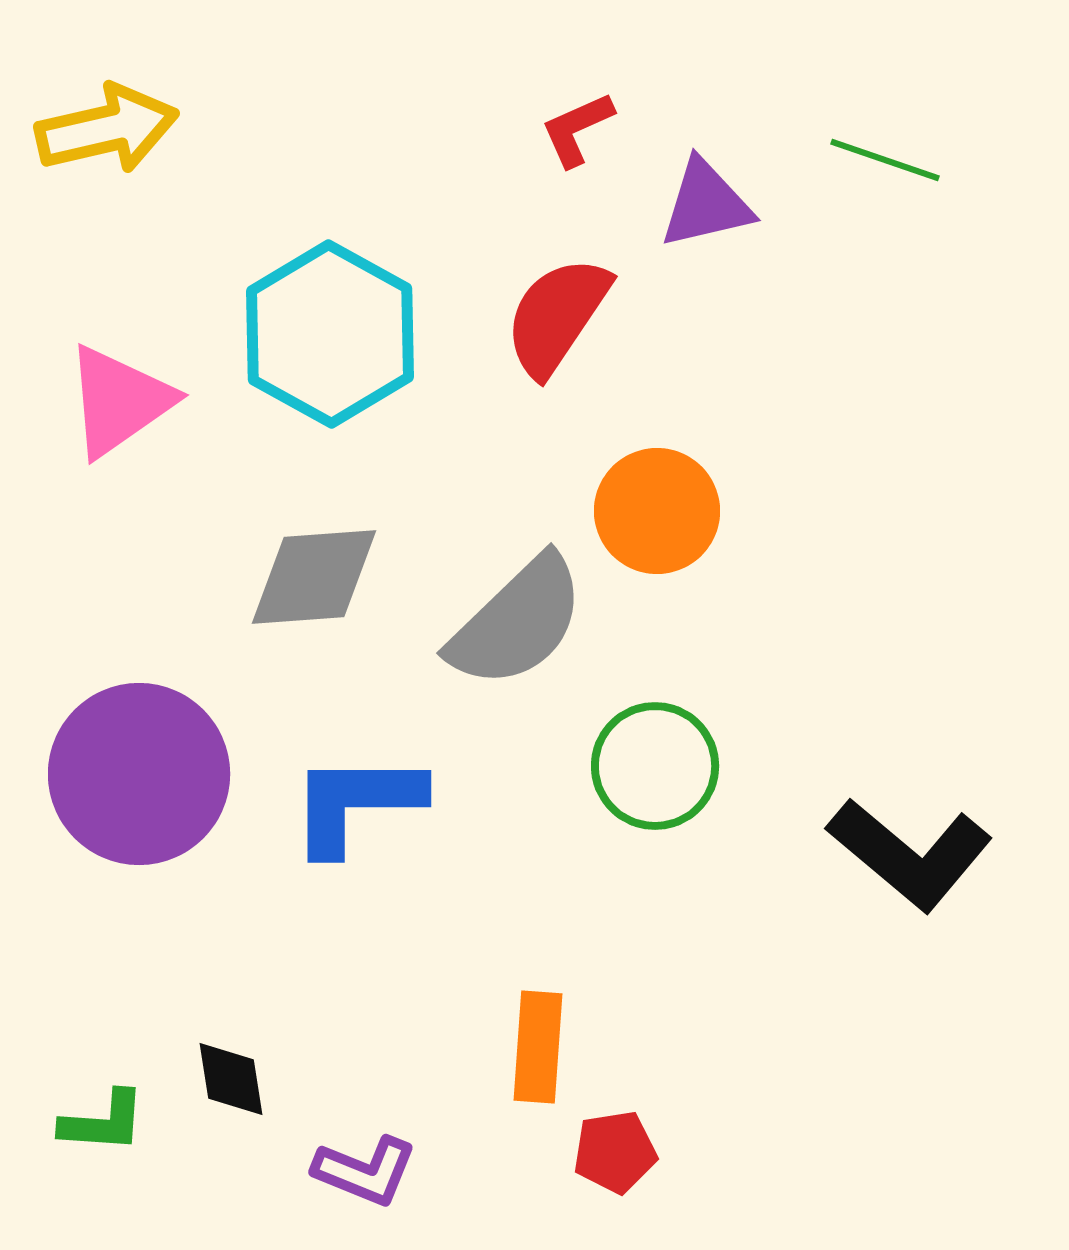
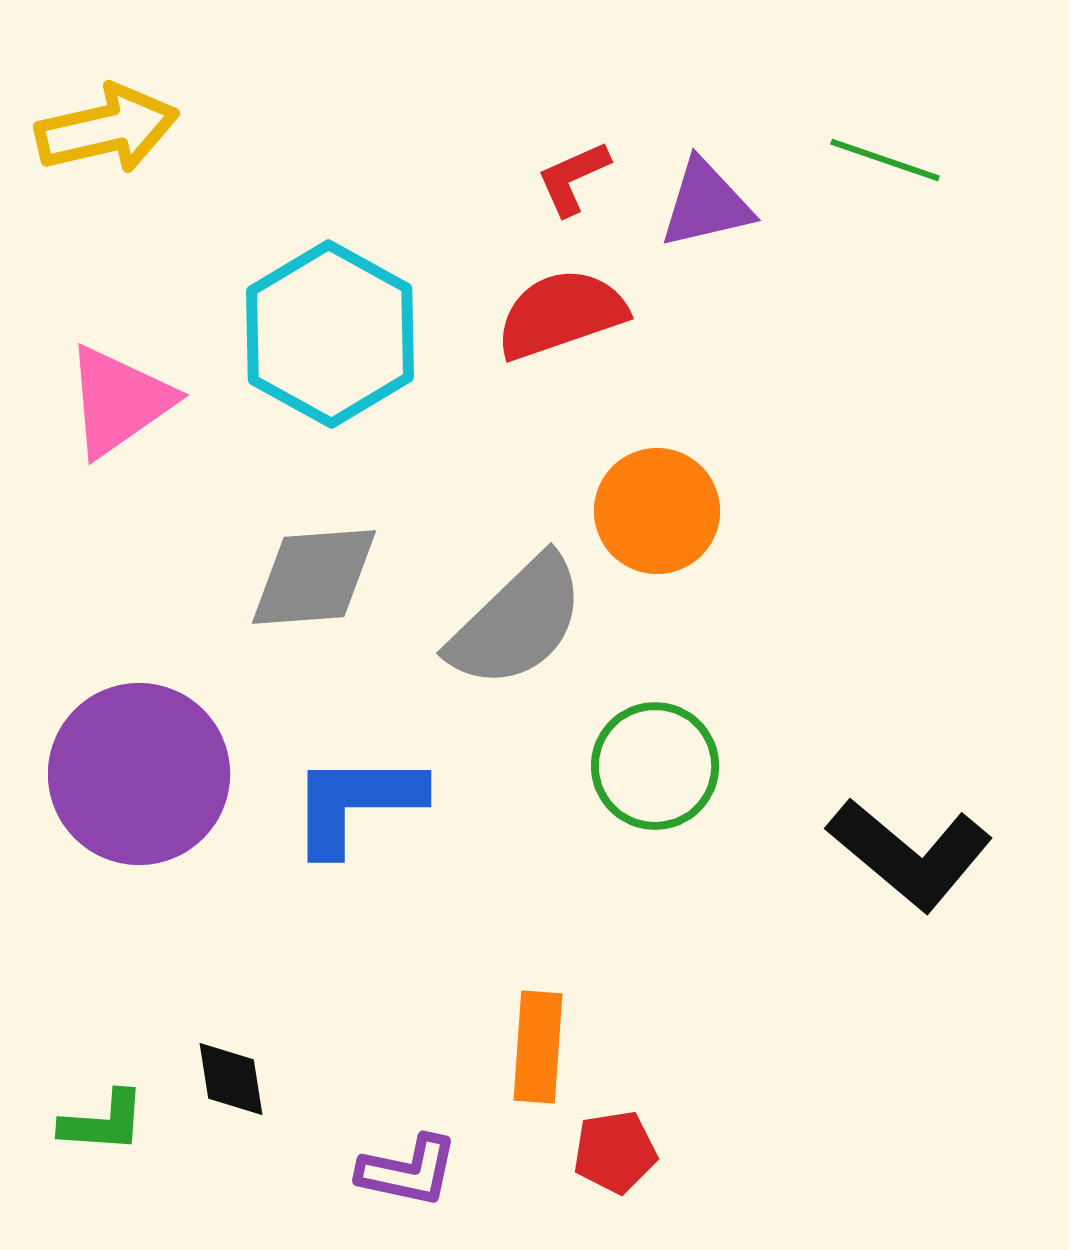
red L-shape: moved 4 px left, 49 px down
red semicircle: moved 4 px right, 2 px up; rotated 37 degrees clockwise
purple L-shape: moved 43 px right; rotated 10 degrees counterclockwise
